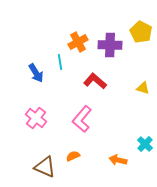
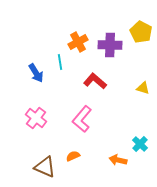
cyan cross: moved 5 px left
